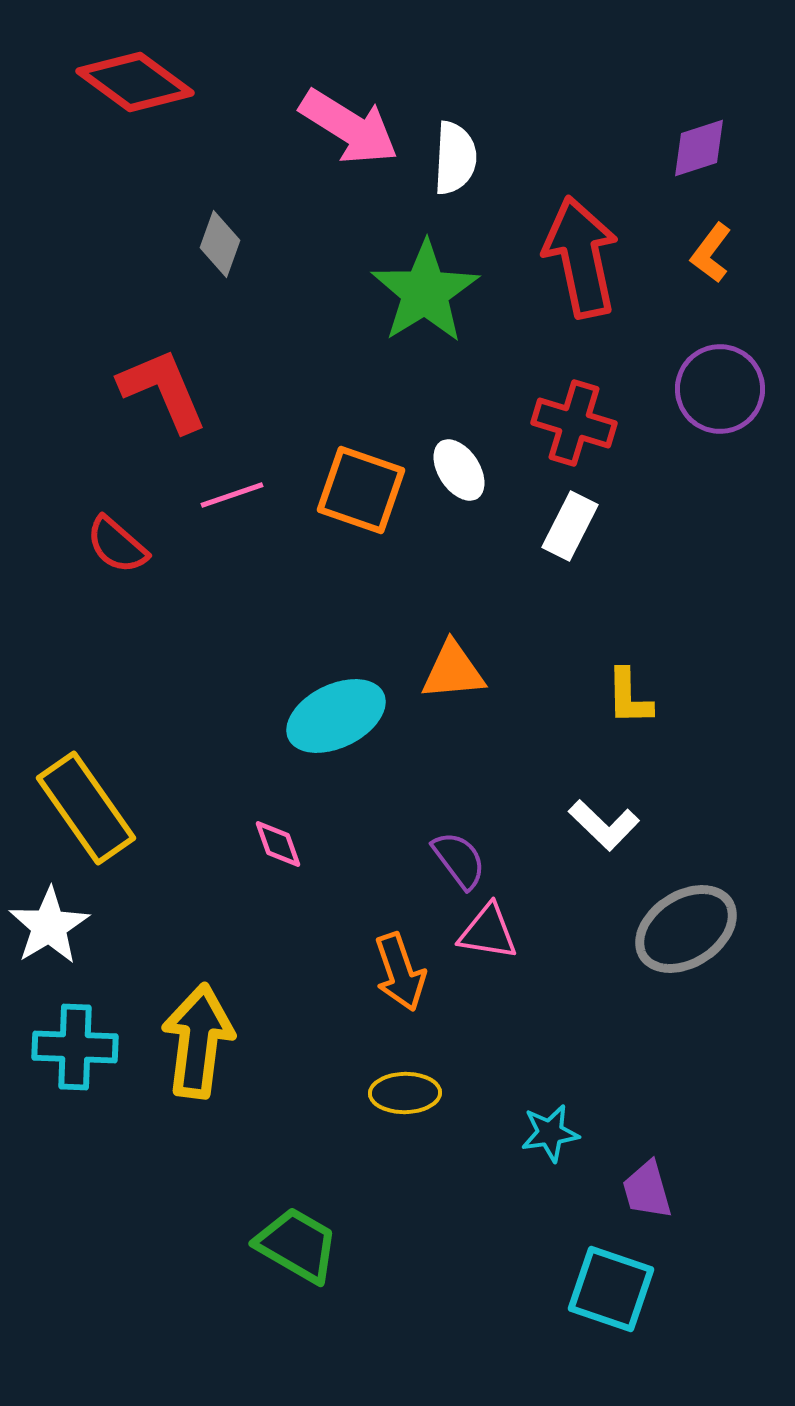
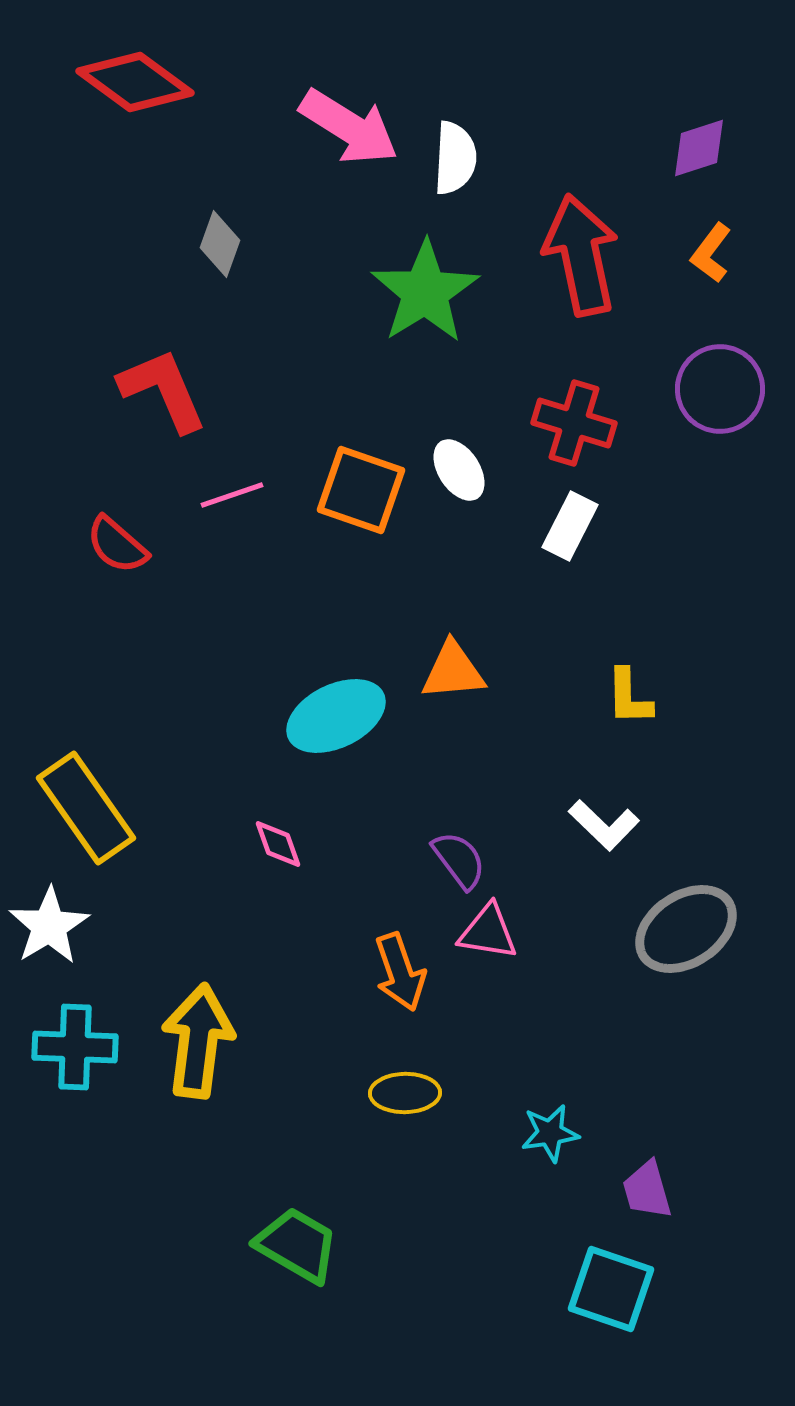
red arrow: moved 2 px up
